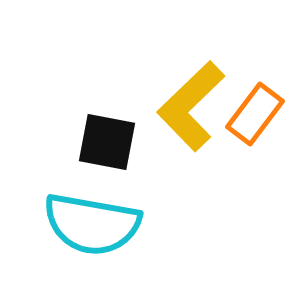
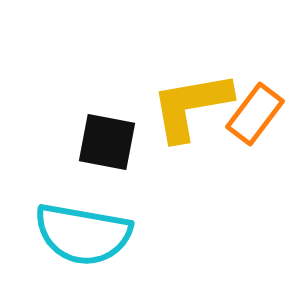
yellow L-shape: rotated 34 degrees clockwise
cyan semicircle: moved 9 px left, 10 px down
